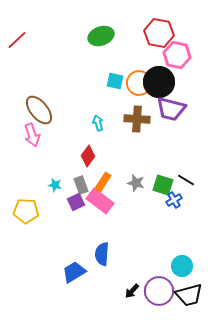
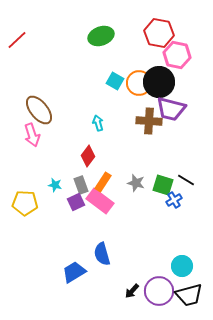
cyan square: rotated 18 degrees clockwise
brown cross: moved 12 px right, 2 px down
yellow pentagon: moved 1 px left, 8 px up
blue semicircle: rotated 20 degrees counterclockwise
